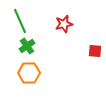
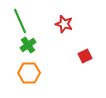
red star: rotated 30 degrees clockwise
green cross: moved 1 px right, 1 px up
red square: moved 10 px left, 5 px down; rotated 32 degrees counterclockwise
